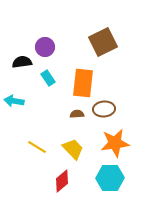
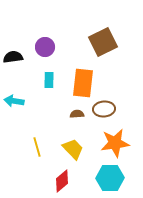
black semicircle: moved 9 px left, 5 px up
cyan rectangle: moved 1 px right, 2 px down; rotated 35 degrees clockwise
yellow line: rotated 42 degrees clockwise
